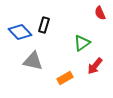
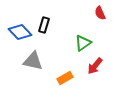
green triangle: moved 1 px right
